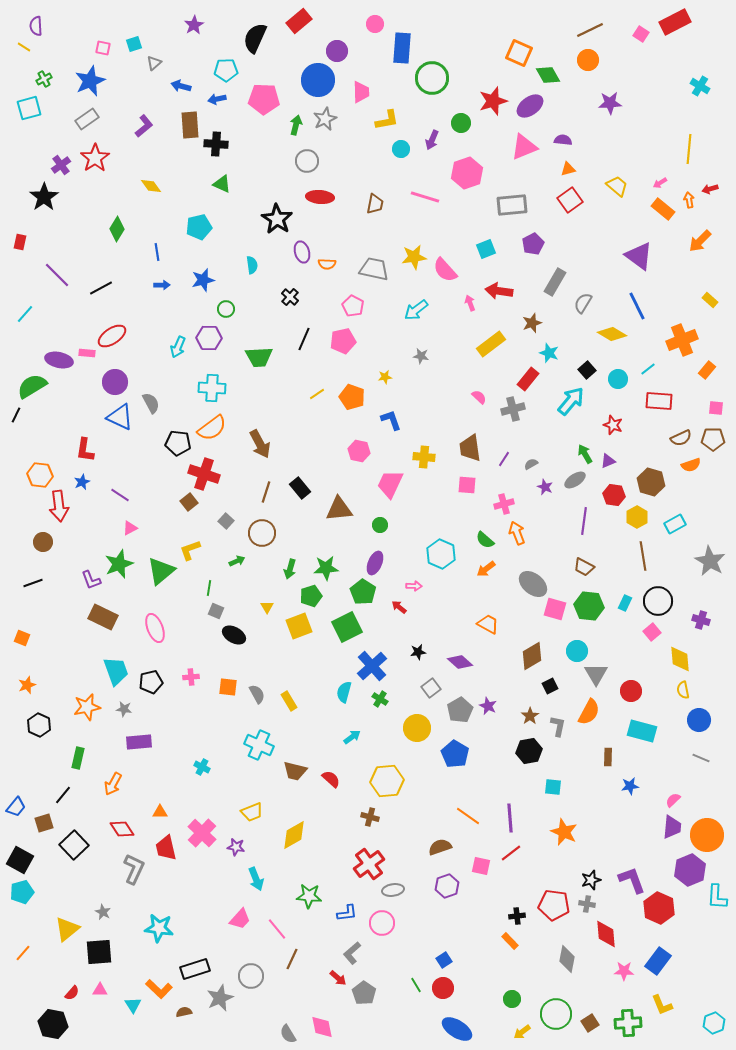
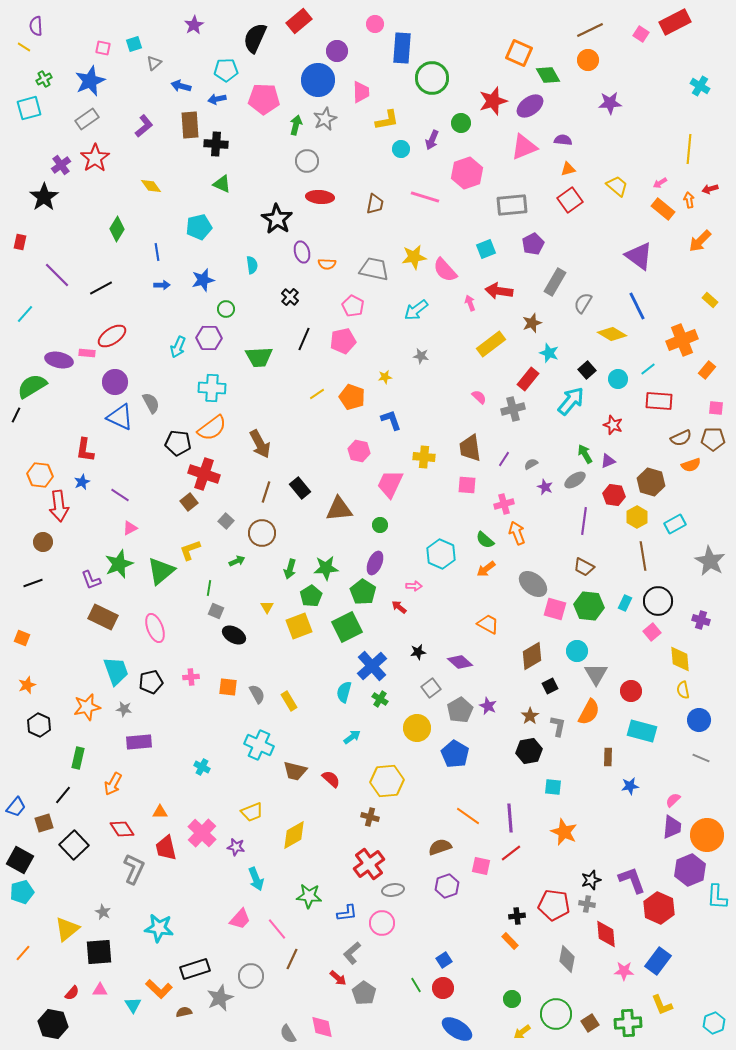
green pentagon at (311, 596): rotated 15 degrees counterclockwise
